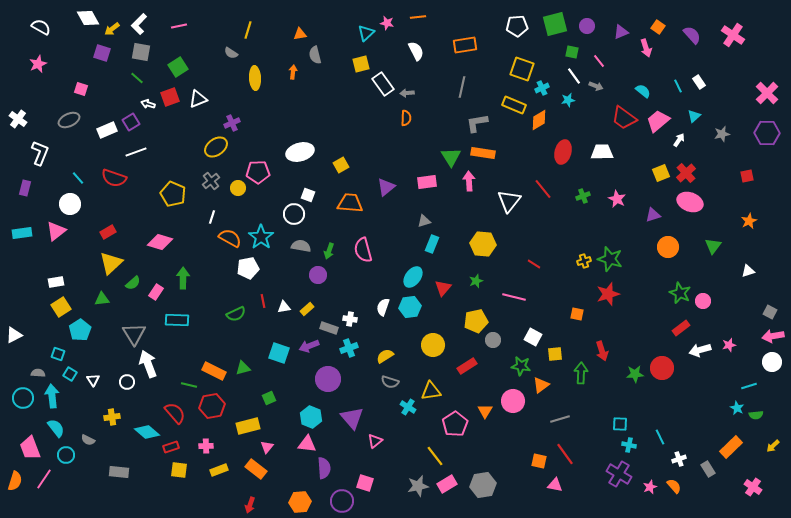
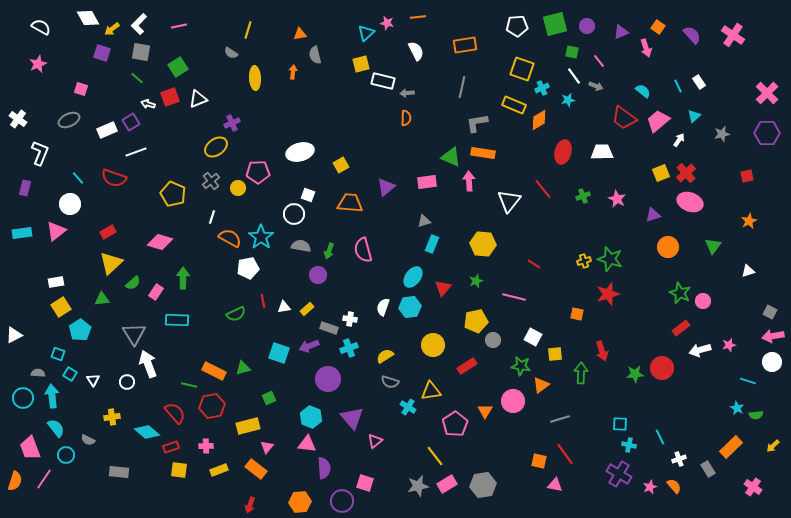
white rectangle at (383, 84): moved 3 px up; rotated 40 degrees counterclockwise
green triangle at (451, 157): rotated 35 degrees counterclockwise
cyan line at (749, 386): moved 1 px left, 5 px up; rotated 35 degrees clockwise
